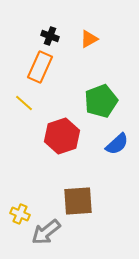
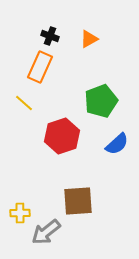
yellow cross: moved 1 px up; rotated 24 degrees counterclockwise
